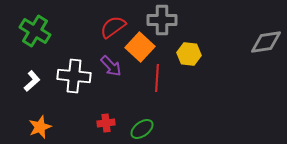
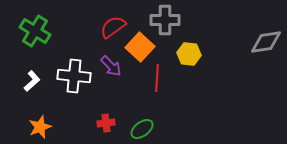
gray cross: moved 3 px right
